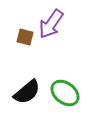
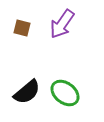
purple arrow: moved 11 px right
brown square: moved 3 px left, 9 px up
